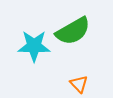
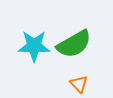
green semicircle: moved 1 px right, 13 px down
